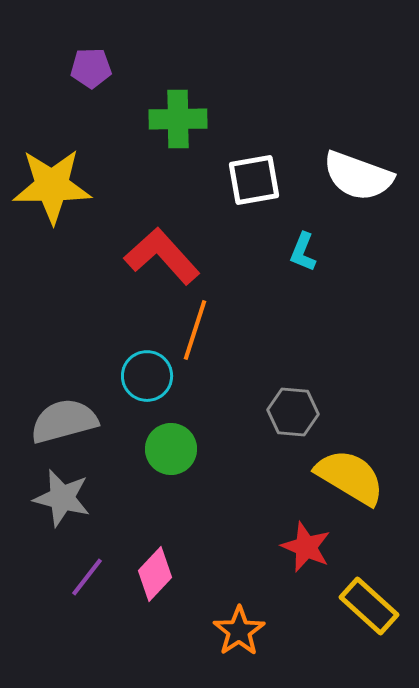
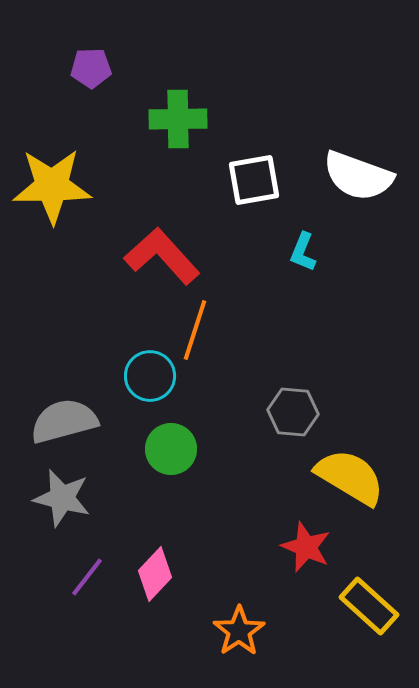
cyan circle: moved 3 px right
